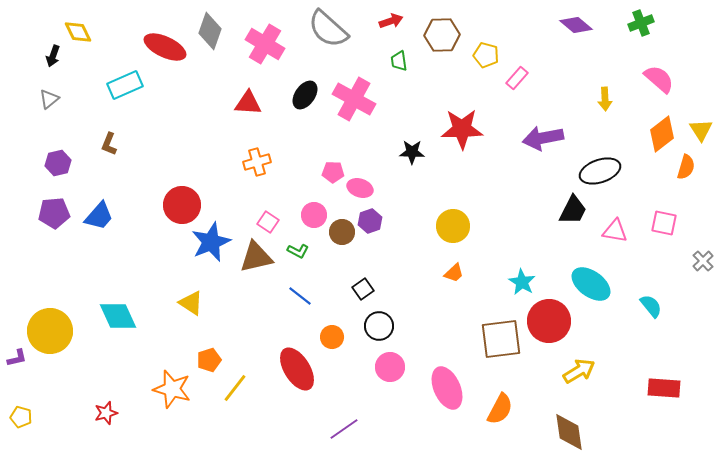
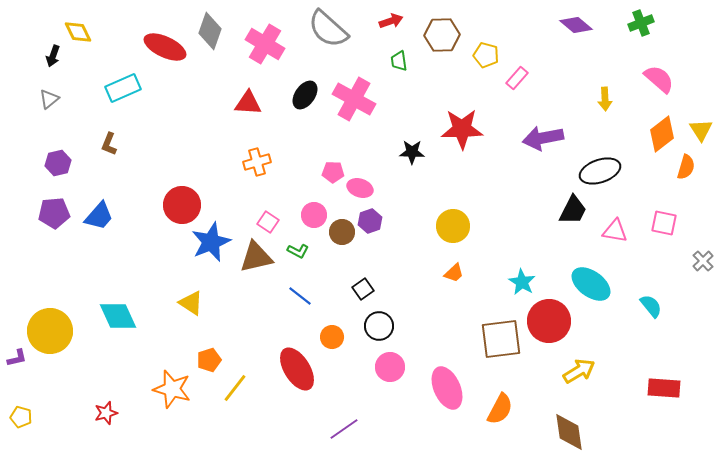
cyan rectangle at (125, 85): moved 2 px left, 3 px down
